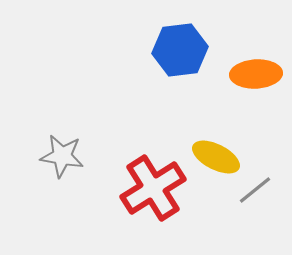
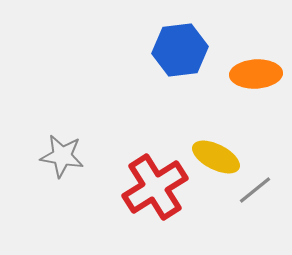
red cross: moved 2 px right, 1 px up
